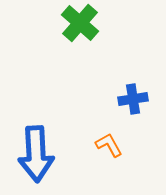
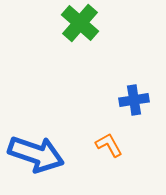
blue cross: moved 1 px right, 1 px down
blue arrow: rotated 68 degrees counterclockwise
